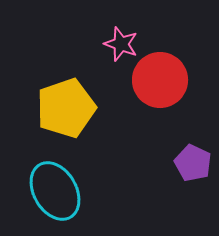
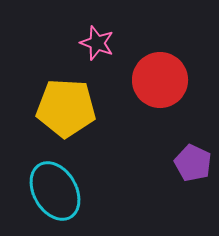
pink star: moved 24 px left, 1 px up
yellow pentagon: rotated 22 degrees clockwise
